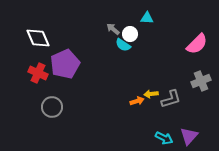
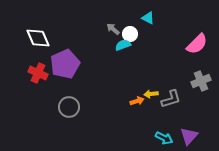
cyan triangle: moved 1 px right; rotated 24 degrees clockwise
cyan semicircle: rotated 126 degrees clockwise
gray circle: moved 17 px right
